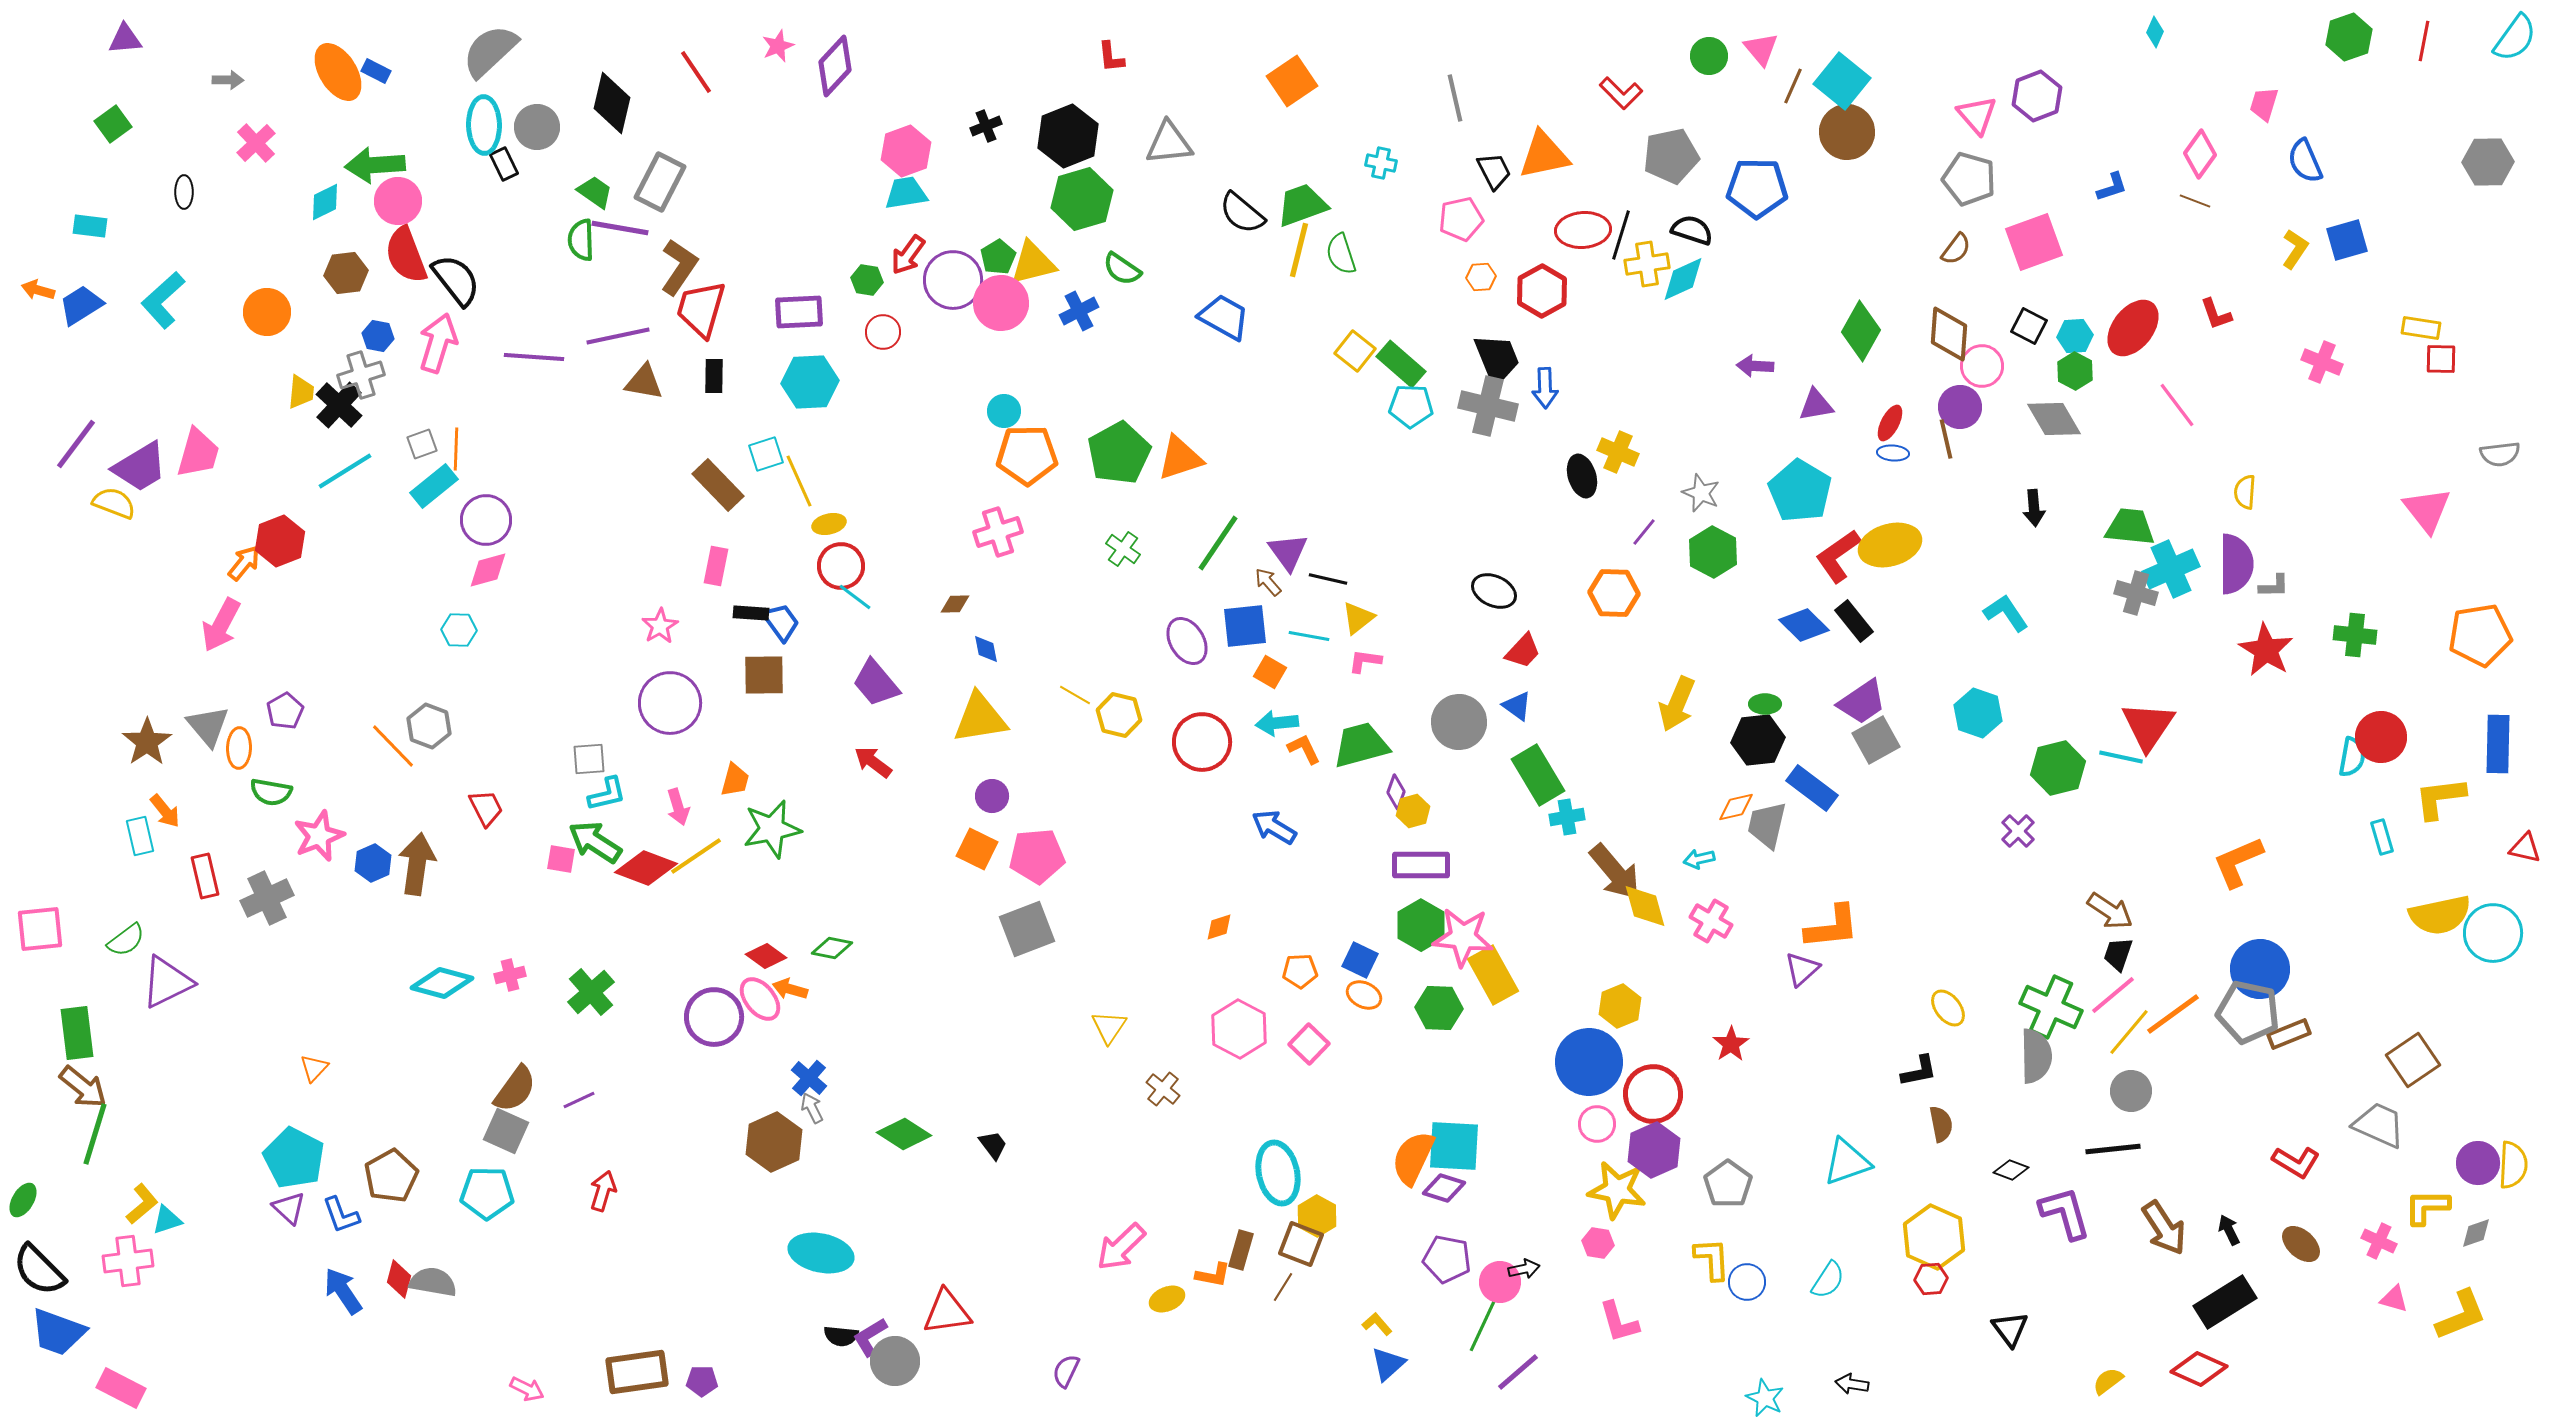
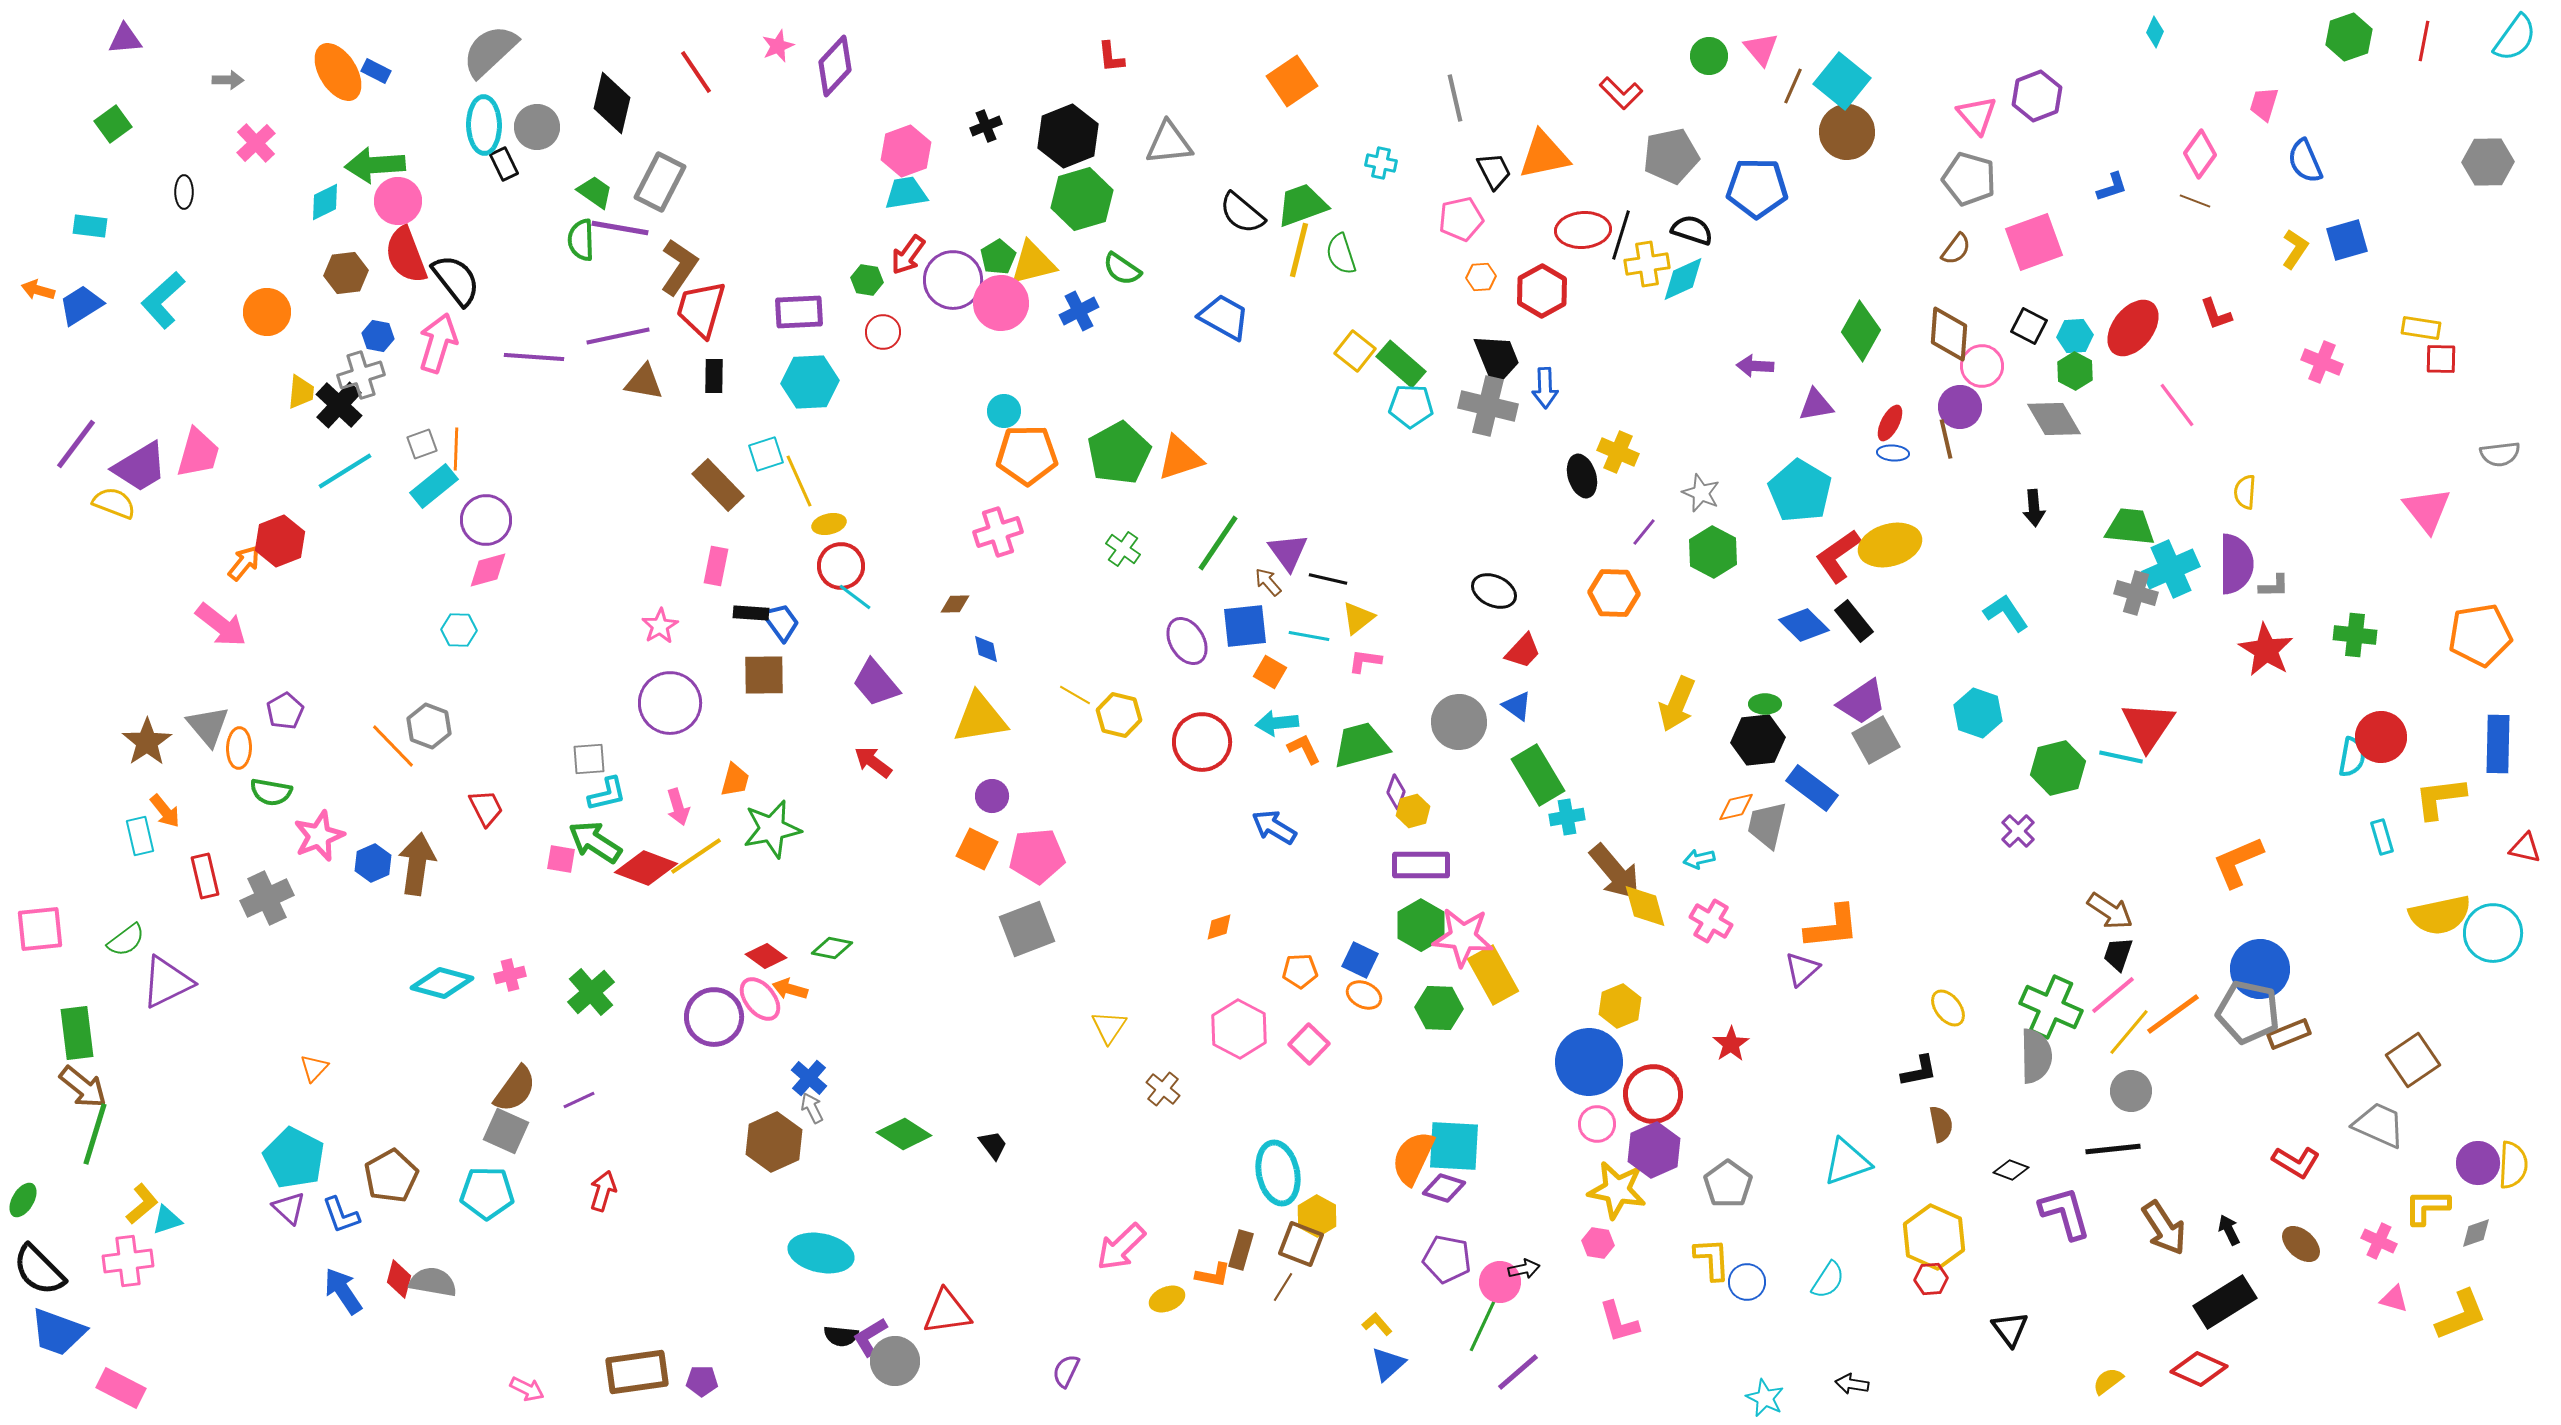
pink arrow at (221, 625): rotated 80 degrees counterclockwise
